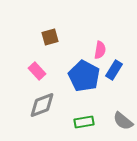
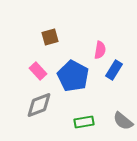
pink rectangle: moved 1 px right
blue pentagon: moved 11 px left
gray diamond: moved 3 px left
